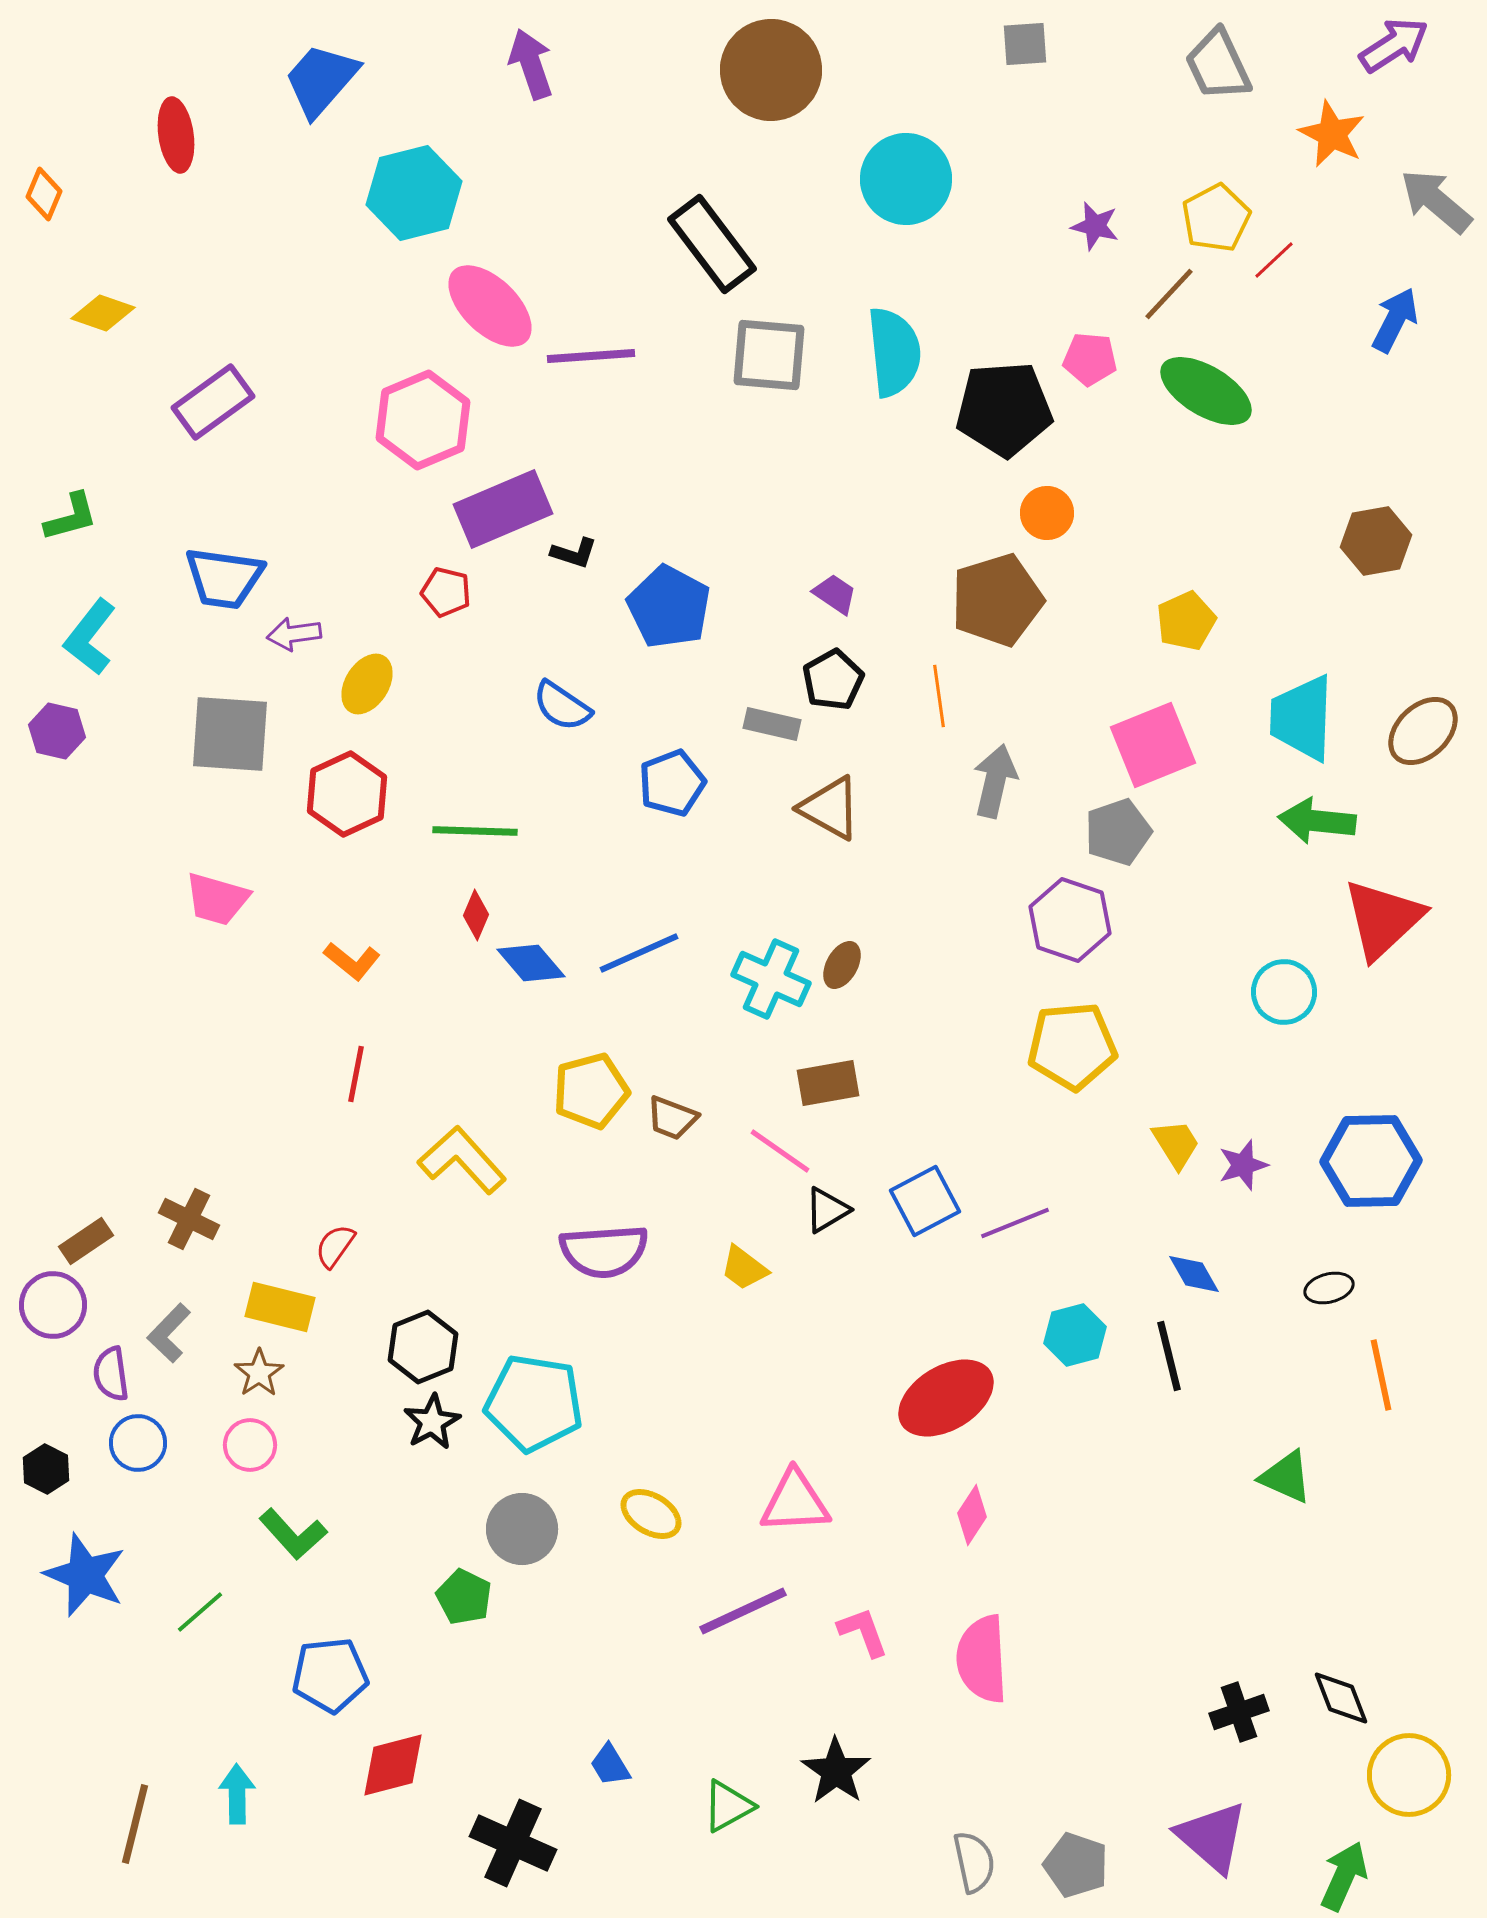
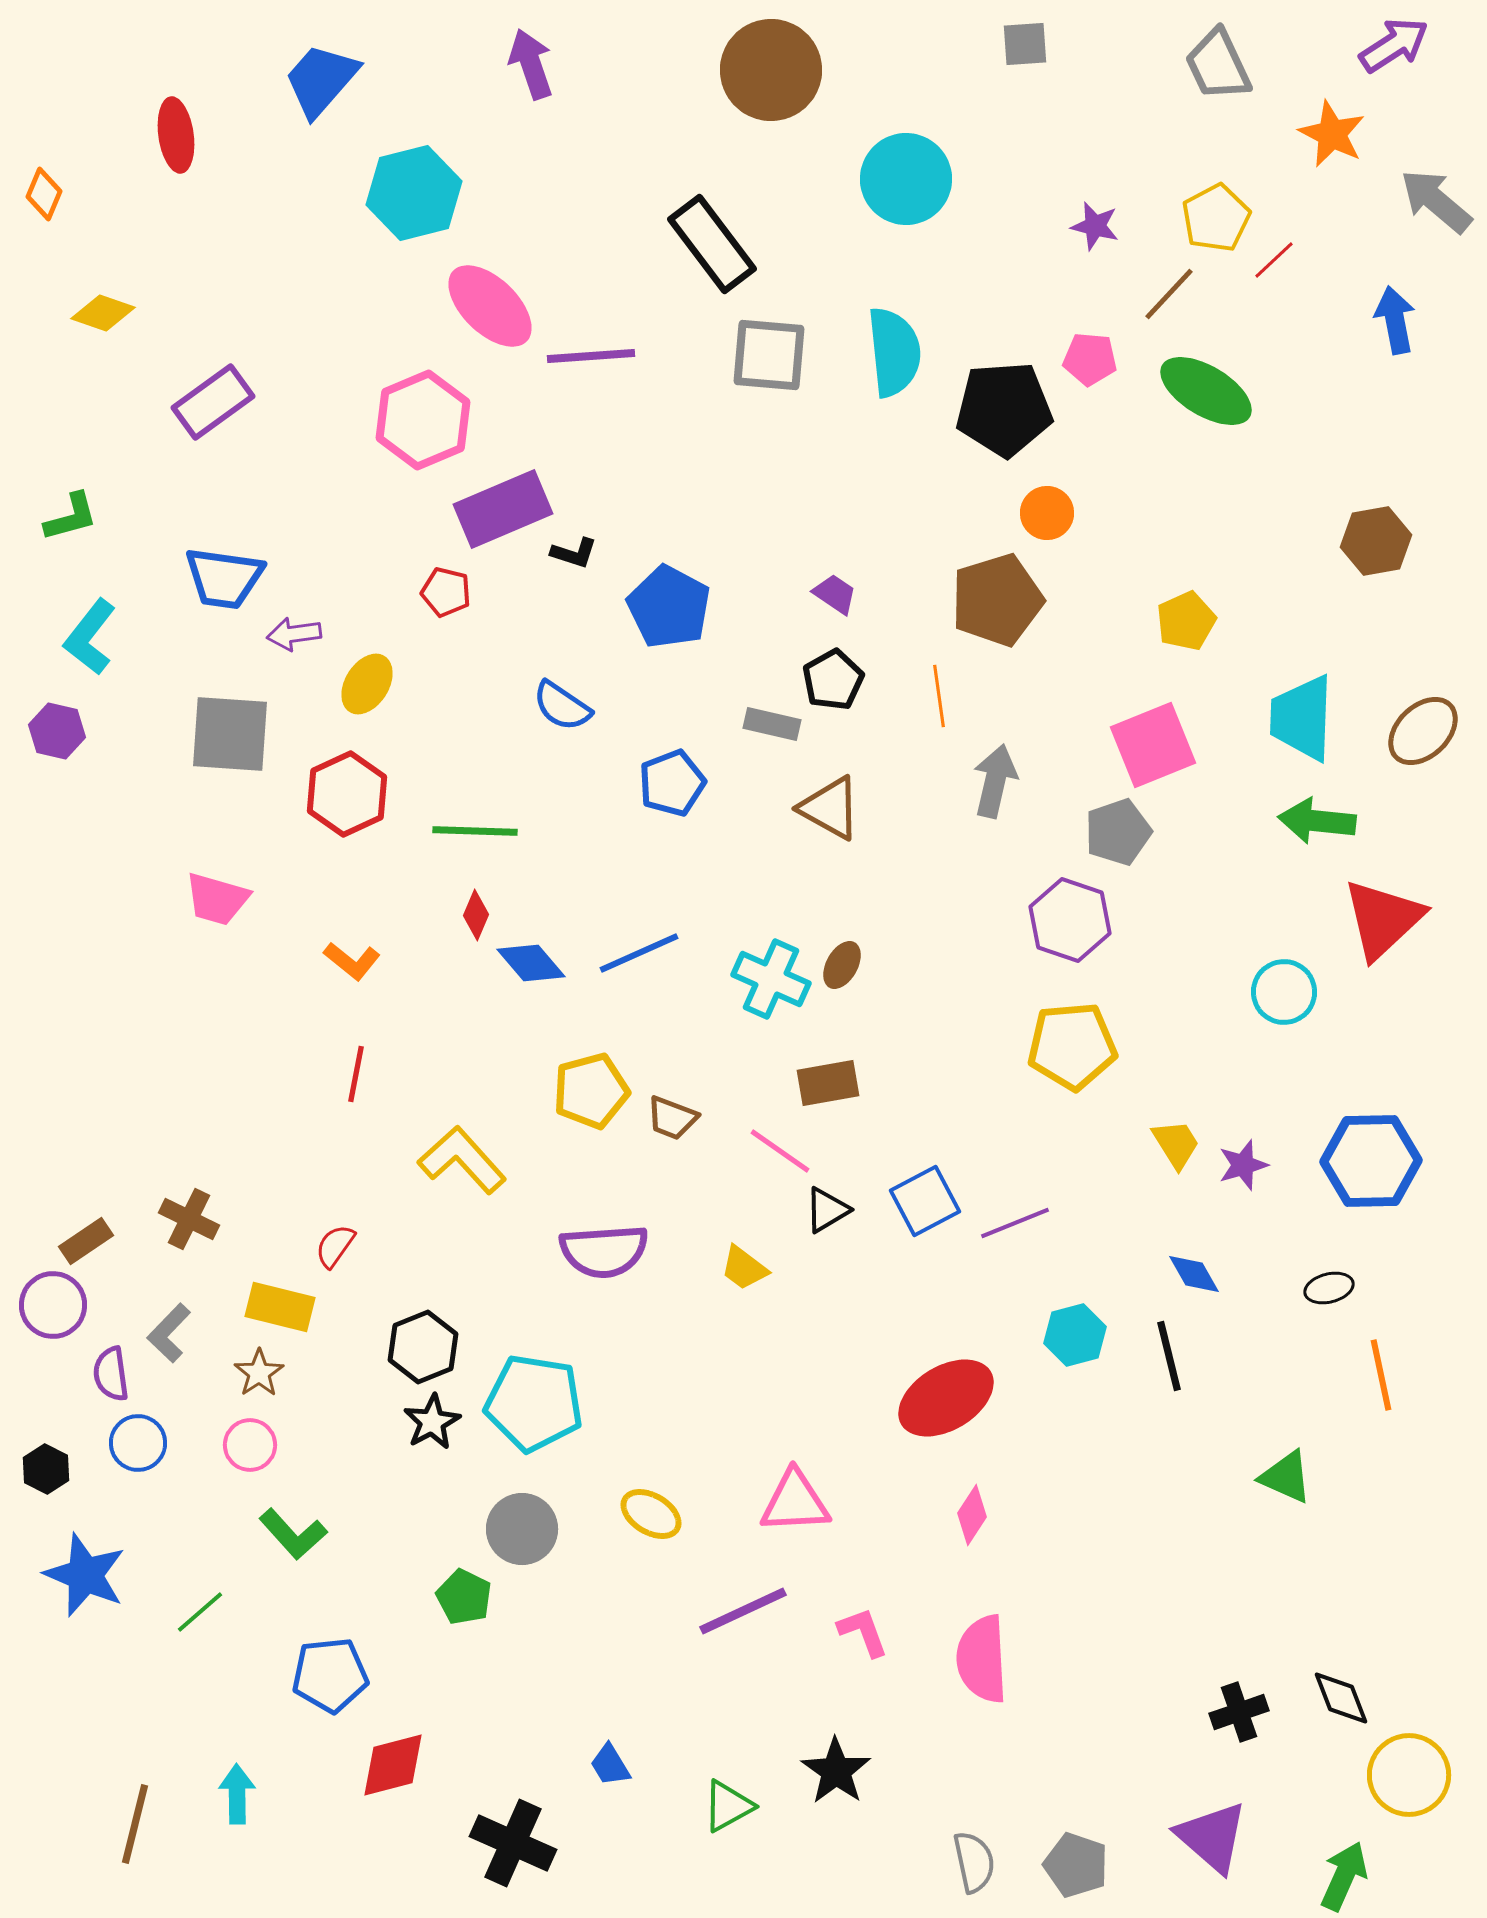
blue arrow at (1395, 320): rotated 38 degrees counterclockwise
